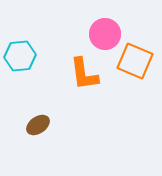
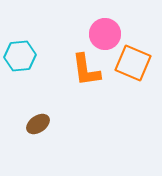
orange square: moved 2 px left, 2 px down
orange L-shape: moved 2 px right, 4 px up
brown ellipse: moved 1 px up
